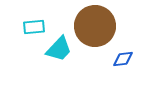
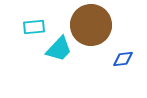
brown circle: moved 4 px left, 1 px up
